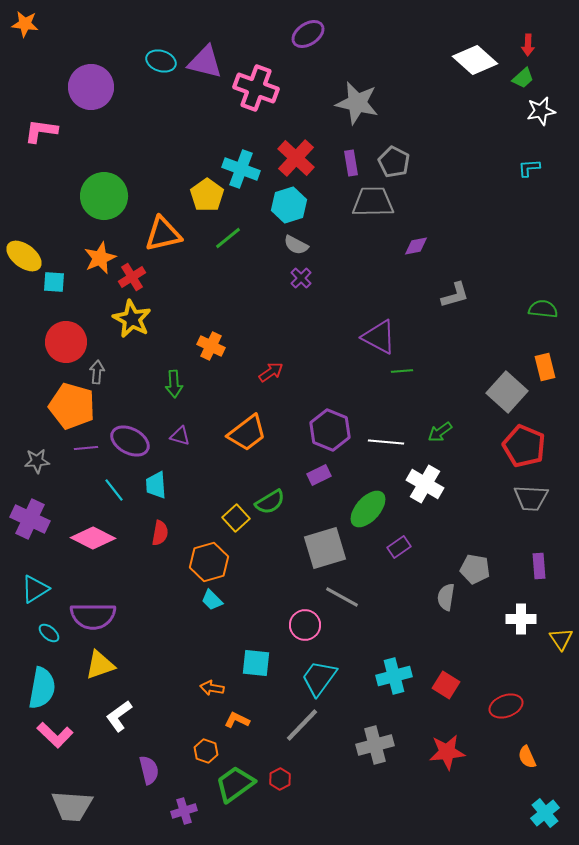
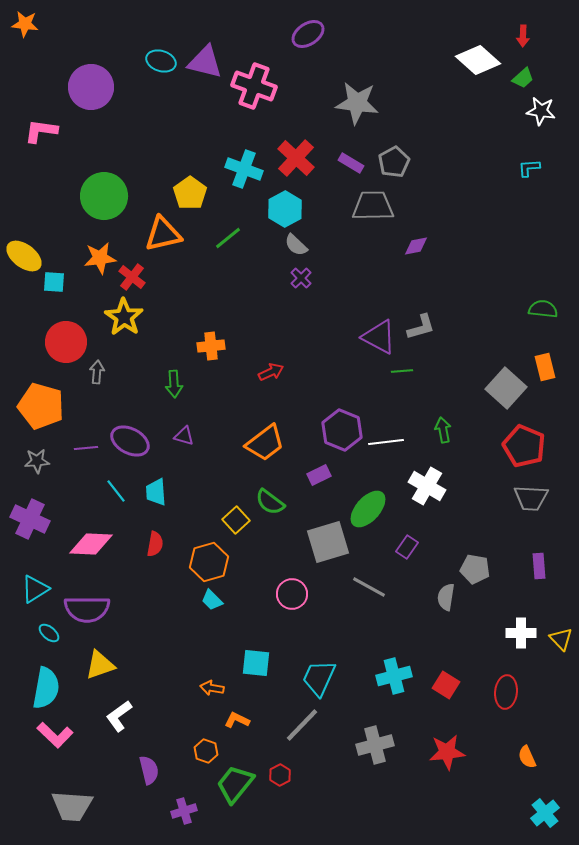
red arrow at (528, 45): moved 5 px left, 9 px up
white diamond at (475, 60): moved 3 px right
pink cross at (256, 88): moved 2 px left, 2 px up
gray star at (357, 103): rotated 6 degrees counterclockwise
white star at (541, 111): rotated 20 degrees clockwise
gray pentagon at (394, 162): rotated 16 degrees clockwise
purple rectangle at (351, 163): rotated 50 degrees counterclockwise
cyan cross at (241, 169): moved 3 px right
yellow pentagon at (207, 195): moved 17 px left, 2 px up
gray trapezoid at (373, 202): moved 4 px down
cyan hexagon at (289, 205): moved 4 px left, 4 px down; rotated 12 degrees counterclockwise
gray semicircle at (296, 245): rotated 15 degrees clockwise
orange star at (100, 258): rotated 16 degrees clockwise
red cross at (132, 277): rotated 20 degrees counterclockwise
gray L-shape at (455, 295): moved 34 px left, 32 px down
yellow star at (132, 319): moved 8 px left, 2 px up; rotated 6 degrees clockwise
orange cross at (211, 346): rotated 32 degrees counterclockwise
red arrow at (271, 372): rotated 10 degrees clockwise
gray square at (507, 392): moved 1 px left, 4 px up
orange pentagon at (72, 406): moved 31 px left
purple hexagon at (330, 430): moved 12 px right
green arrow at (440, 432): moved 3 px right, 2 px up; rotated 115 degrees clockwise
orange trapezoid at (247, 433): moved 18 px right, 10 px down
purple triangle at (180, 436): moved 4 px right
white line at (386, 442): rotated 12 degrees counterclockwise
white cross at (425, 484): moved 2 px right, 2 px down
cyan trapezoid at (156, 485): moved 7 px down
cyan line at (114, 490): moved 2 px right, 1 px down
green semicircle at (270, 502): rotated 68 degrees clockwise
yellow square at (236, 518): moved 2 px down
red semicircle at (160, 533): moved 5 px left, 11 px down
pink diamond at (93, 538): moved 2 px left, 6 px down; rotated 24 degrees counterclockwise
purple rectangle at (399, 547): moved 8 px right; rotated 20 degrees counterclockwise
gray square at (325, 548): moved 3 px right, 6 px up
gray line at (342, 597): moved 27 px right, 10 px up
purple semicircle at (93, 616): moved 6 px left, 7 px up
white cross at (521, 619): moved 14 px down
pink circle at (305, 625): moved 13 px left, 31 px up
yellow triangle at (561, 639): rotated 10 degrees counterclockwise
cyan trapezoid at (319, 678): rotated 12 degrees counterclockwise
cyan semicircle at (42, 688): moved 4 px right
red ellipse at (506, 706): moved 14 px up; rotated 64 degrees counterclockwise
red hexagon at (280, 779): moved 4 px up
green trapezoid at (235, 784): rotated 15 degrees counterclockwise
